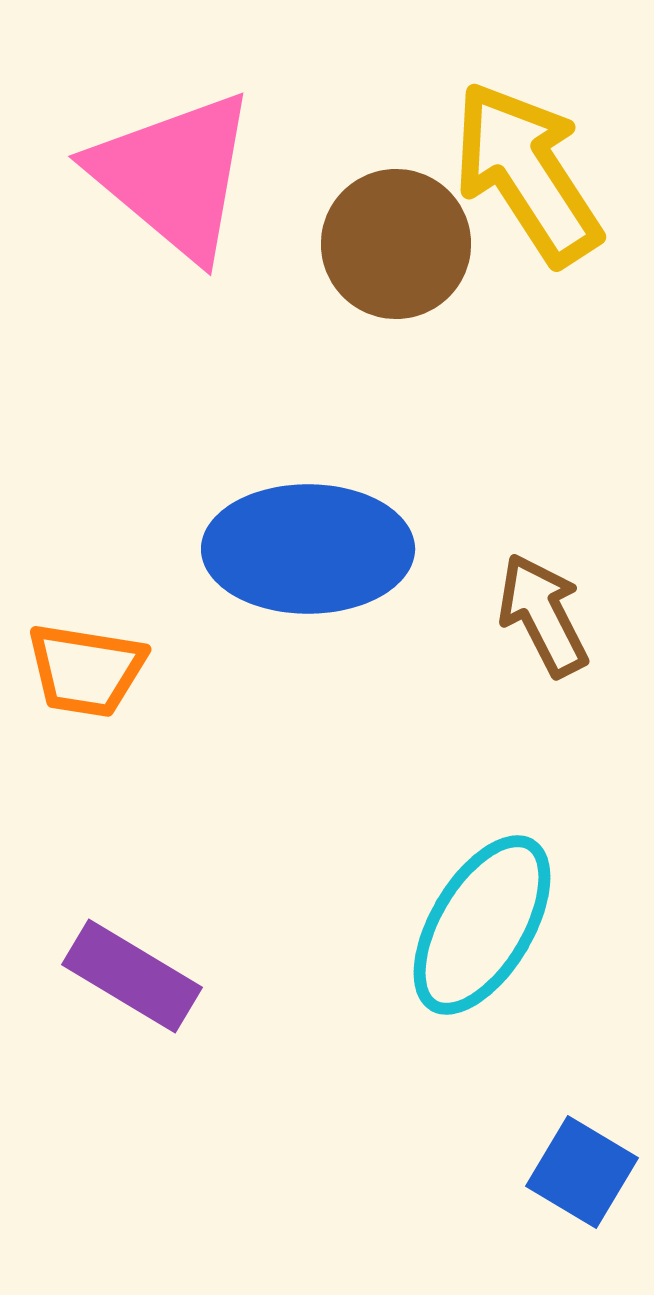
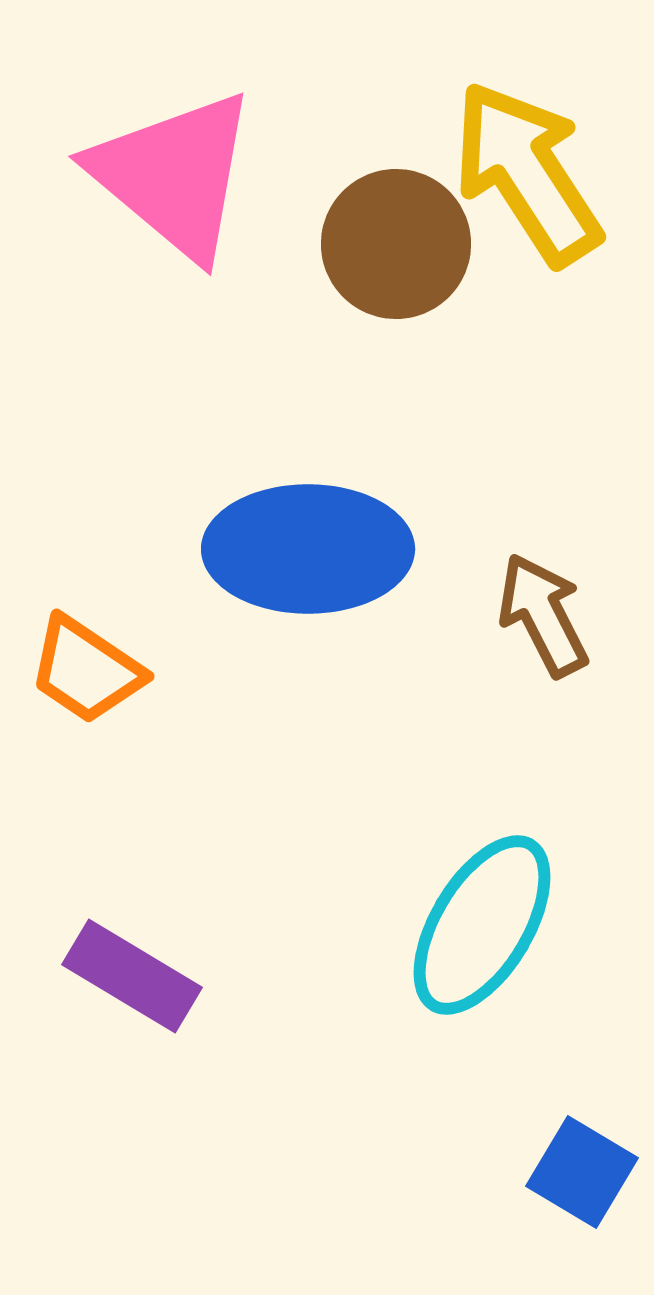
orange trapezoid: rotated 25 degrees clockwise
